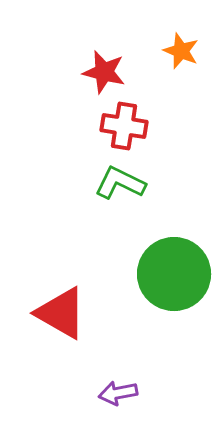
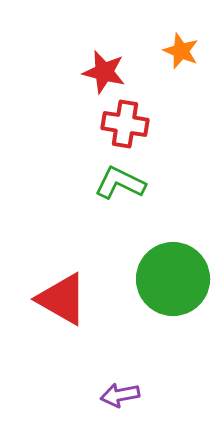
red cross: moved 1 px right, 2 px up
green circle: moved 1 px left, 5 px down
red triangle: moved 1 px right, 14 px up
purple arrow: moved 2 px right, 2 px down
